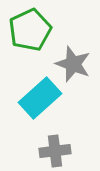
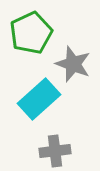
green pentagon: moved 1 px right, 3 px down
cyan rectangle: moved 1 px left, 1 px down
